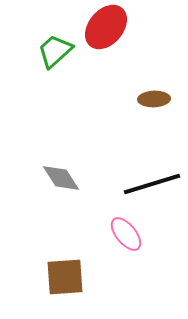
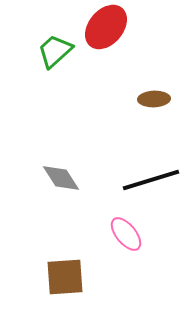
black line: moved 1 px left, 4 px up
